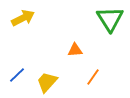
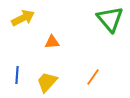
green triangle: rotated 8 degrees counterclockwise
orange triangle: moved 23 px left, 8 px up
blue line: rotated 42 degrees counterclockwise
